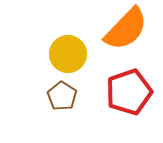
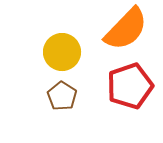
yellow circle: moved 6 px left, 2 px up
red pentagon: moved 1 px right, 6 px up
